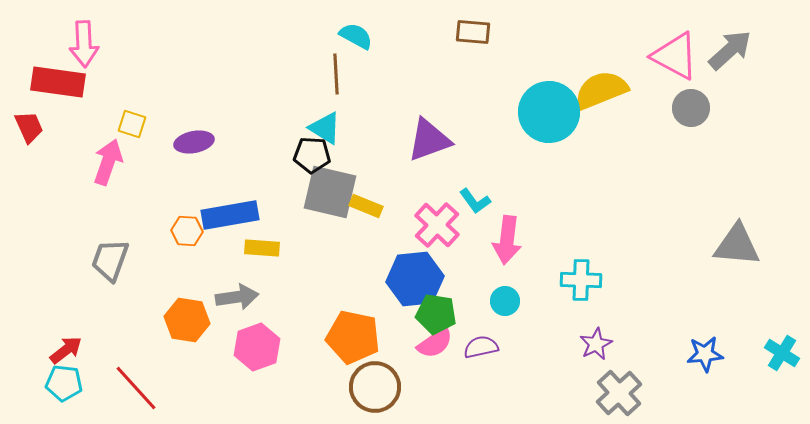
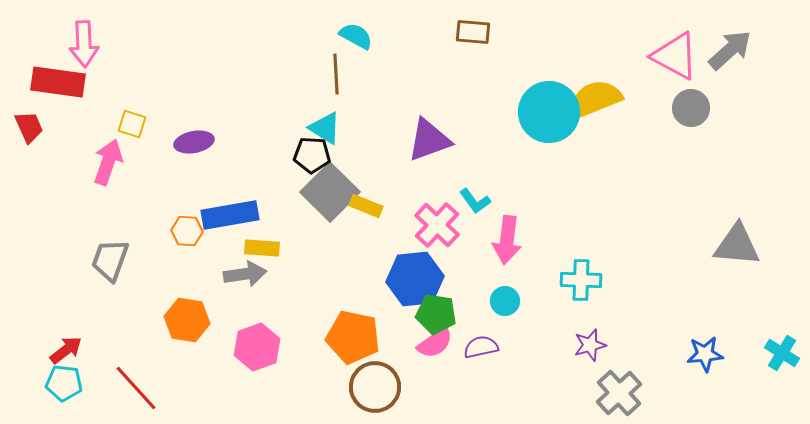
yellow semicircle at (601, 90): moved 6 px left, 9 px down
gray square at (330, 192): rotated 32 degrees clockwise
gray arrow at (237, 297): moved 8 px right, 23 px up
purple star at (596, 344): moved 6 px left, 1 px down; rotated 12 degrees clockwise
